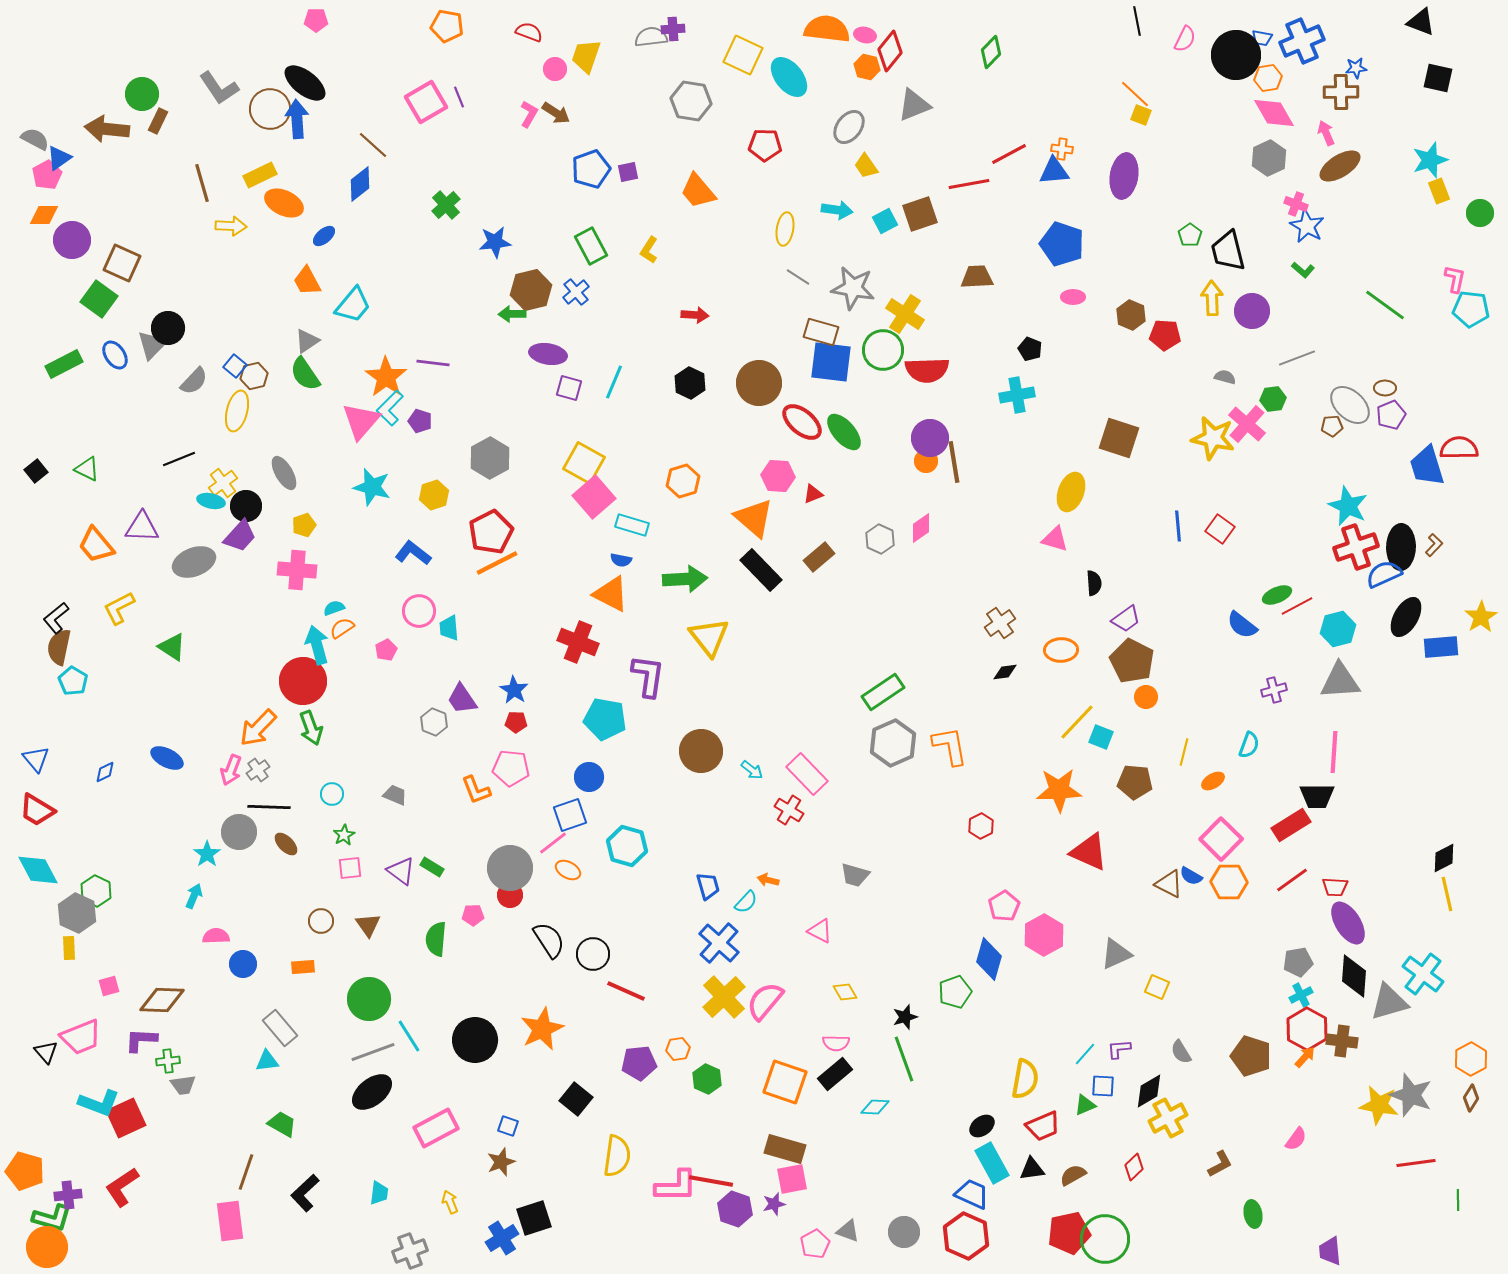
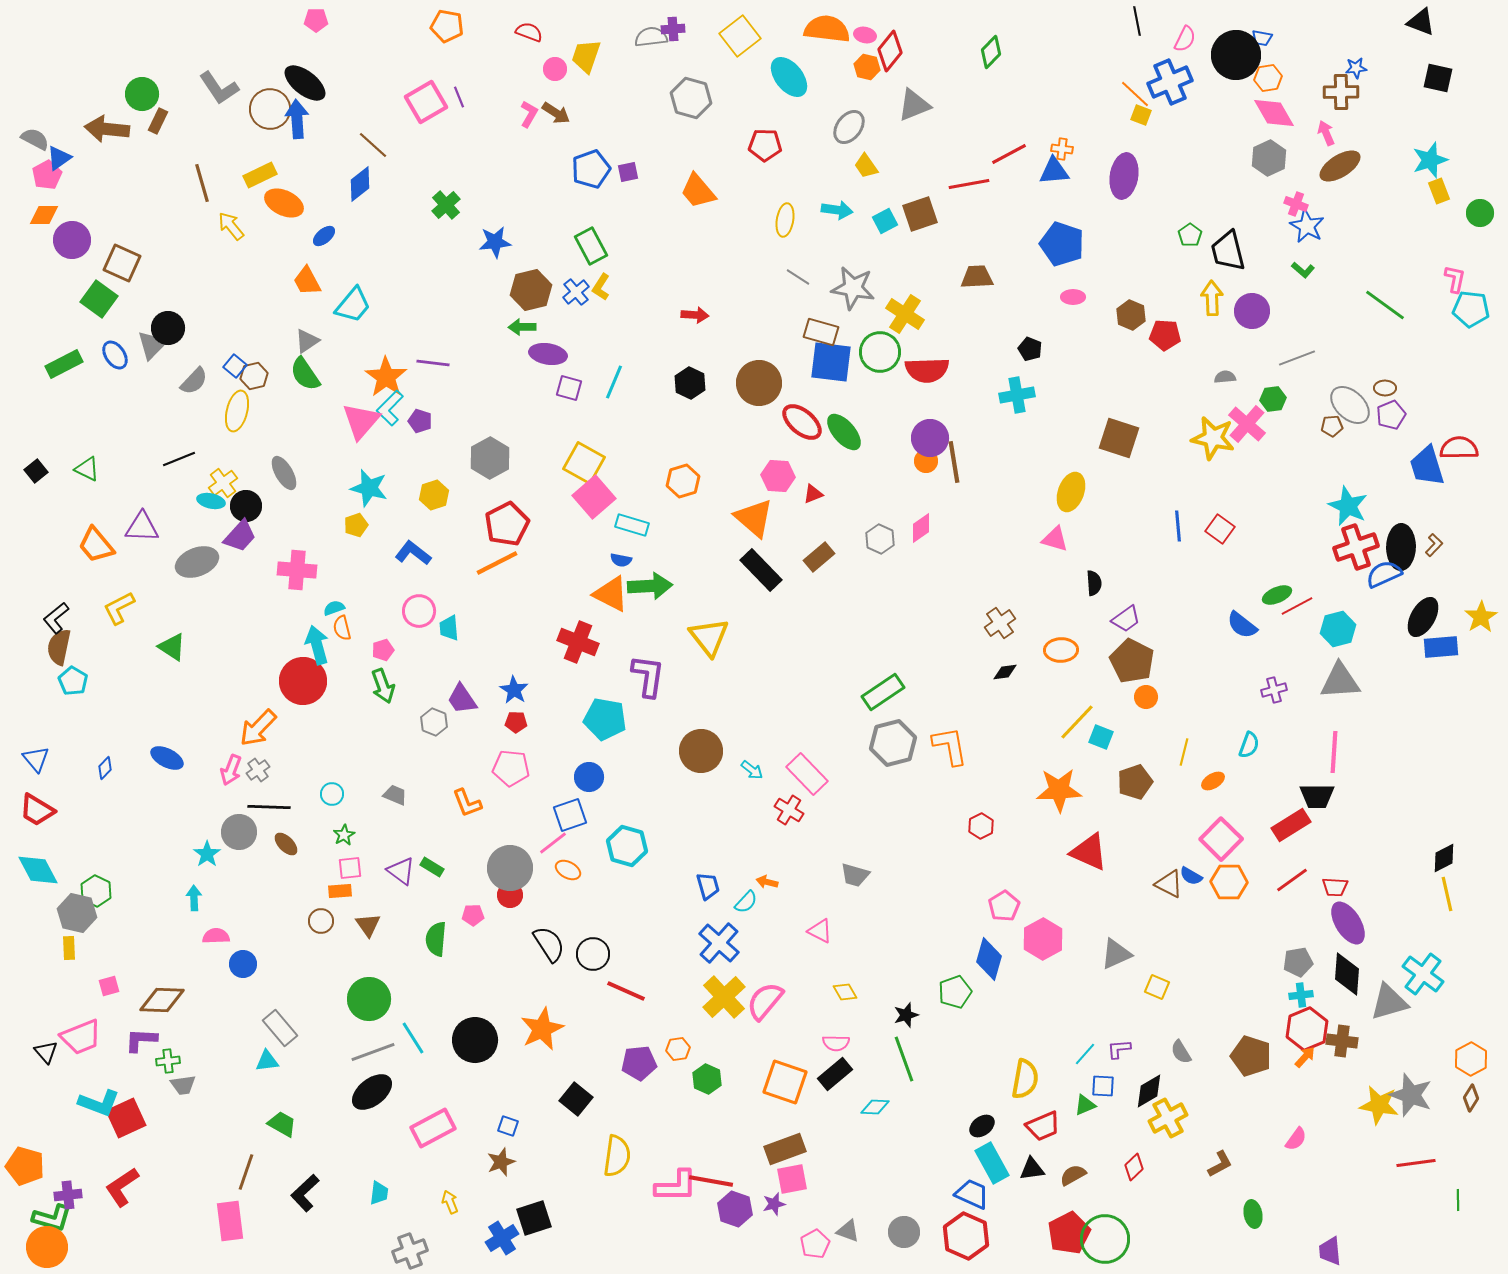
blue cross at (1302, 41): moved 132 px left, 41 px down
yellow square at (743, 55): moved 3 px left, 19 px up; rotated 27 degrees clockwise
gray hexagon at (691, 101): moved 3 px up; rotated 6 degrees clockwise
yellow arrow at (231, 226): rotated 132 degrees counterclockwise
yellow ellipse at (785, 229): moved 9 px up
yellow L-shape at (649, 250): moved 48 px left, 37 px down
green arrow at (512, 314): moved 10 px right, 13 px down
green circle at (883, 350): moved 3 px left, 2 px down
gray semicircle at (1225, 377): rotated 20 degrees counterclockwise
cyan star at (372, 487): moved 3 px left, 1 px down
yellow pentagon at (304, 525): moved 52 px right
red pentagon at (491, 532): moved 16 px right, 8 px up
gray ellipse at (194, 562): moved 3 px right
green arrow at (685, 579): moved 35 px left, 7 px down
black ellipse at (1406, 617): moved 17 px right
orange semicircle at (342, 628): rotated 70 degrees counterclockwise
pink pentagon at (386, 650): moved 3 px left; rotated 10 degrees clockwise
green arrow at (311, 728): moved 72 px right, 42 px up
gray hexagon at (893, 743): rotated 9 degrees clockwise
blue diamond at (105, 772): moved 4 px up; rotated 20 degrees counterclockwise
brown pentagon at (1135, 782): rotated 24 degrees counterclockwise
orange L-shape at (476, 790): moved 9 px left, 13 px down
orange arrow at (768, 880): moved 1 px left, 2 px down
cyan arrow at (194, 896): moved 2 px down; rotated 25 degrees counterclockwise
gray hexagon at (77, 913): rotated 12 degrees counterclockwise
pink hexagon at (1044, 935): moved 1 px left, 4 px down
black semicircle at (549, 940): moved 4 px down
orange rectangle at (303, 967): moved 37 px right, 76 px up
black diamond at (1354, 976): moved 7 px left, 2 px up
cyan cross at (1301, 995): rotated 20 degrees clockwise
black star at (905, 1017): moved 1 px right, 2 px up
red hexagon at (1307, 1029): rotated 9 degrees clockwise
cyan line at (409, 1036): moved 4 px right, 2 px down
pink rectangle at (436, 1128): moved 3 px left
brown rectangle at (785, 1149): rotated 36 degrees counterclockwise
orange pentagon at (25, 1171): moved 5 px up
red pentagon at (1069, 1233): rotated 15 degrees counterclockwise
